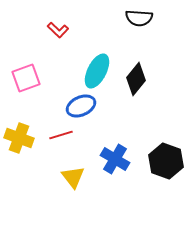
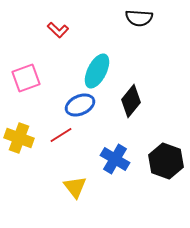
black diamond: moved 5 px left, 22 px down
blue ellipse: moved 1 px left, 1 px up
red line: rotated 15 degrees counterclockwise
yellow triangle: moved 2 px right, 10 px down
